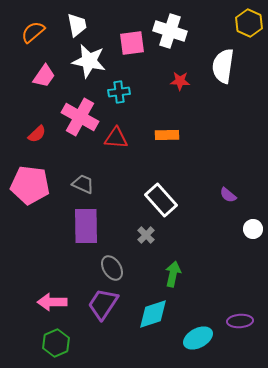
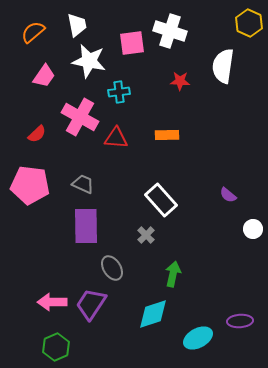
purple trapezoid: moved 12 px left
green hexagon: moved 4 px down
